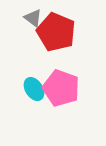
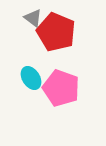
cyan ellipse: moved 3 px left, 11 px up
